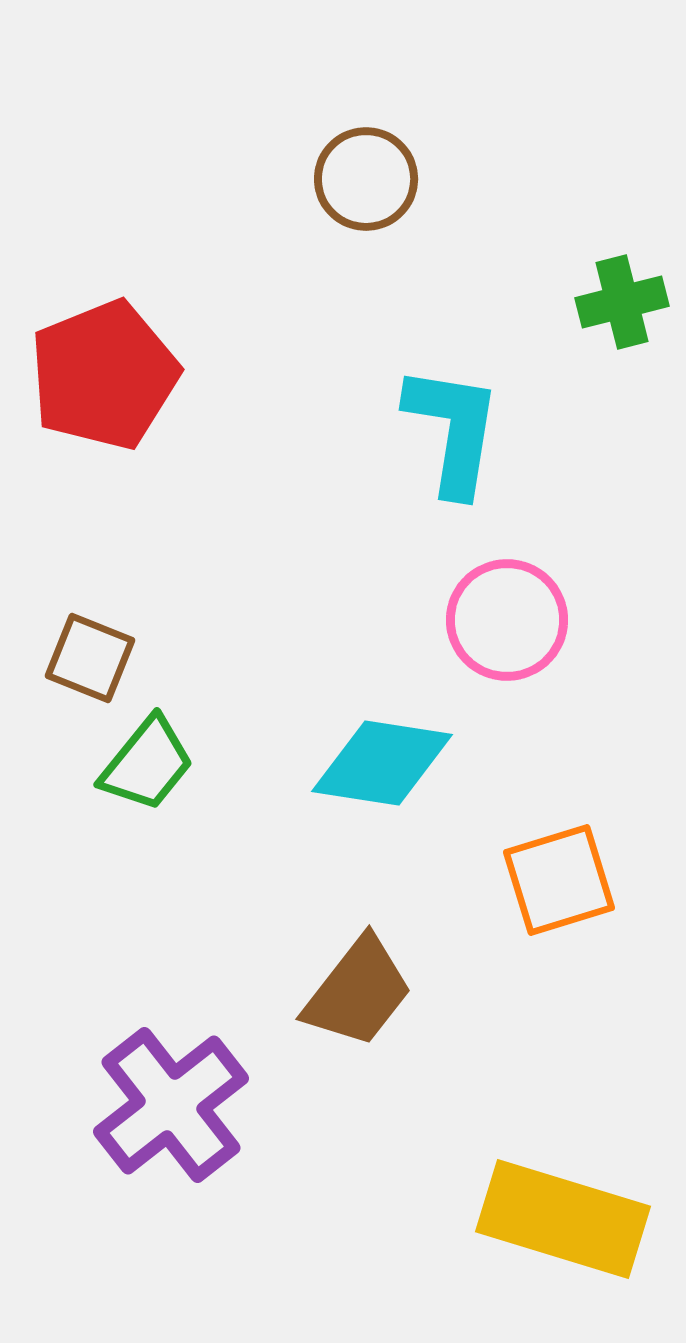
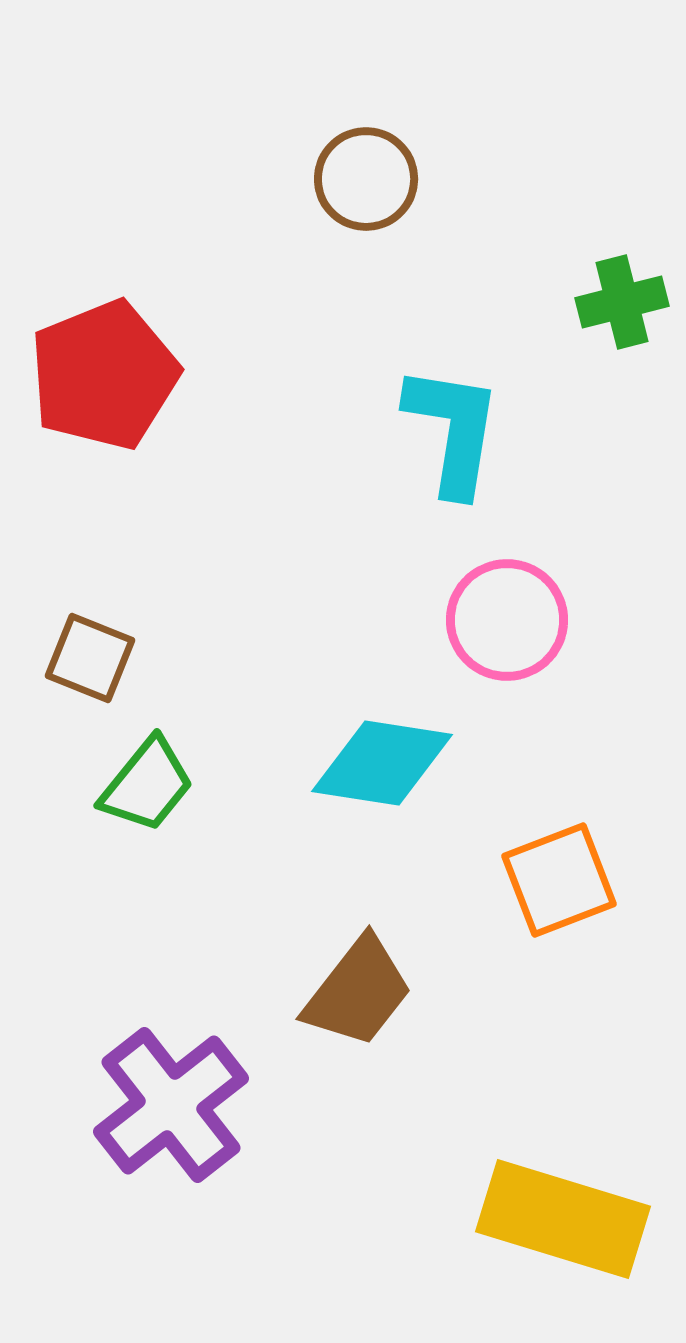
green trapezoid: moved 21 px down
orange square: rotated 4 degrees counterclockwise
